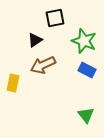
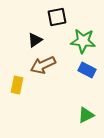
black square: moved 2 px right, 1 px up
green star: moved 1 px left; rotated 15 degrees counterclockwise
yellow rectangle: moved 4 px right, 2 px down
green triangle: rotated 42 degrees clockwise
